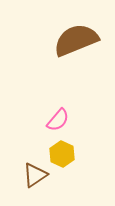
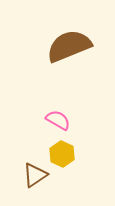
brown semicircle: moved 7 px left, 6 px down
pink semicircle: rotated 100 degrees counterclockwise
